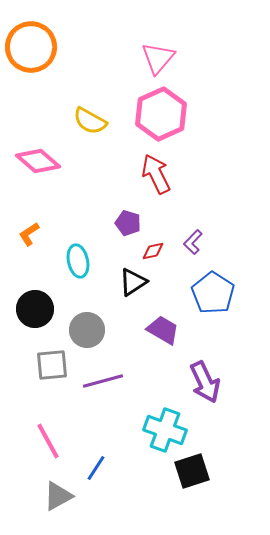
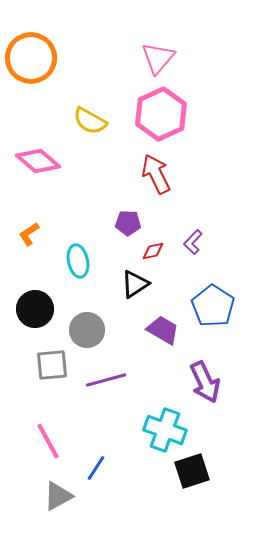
orange circle: moved 11 px down
purple pentagon: rotated 15 degrees counterclockwise
black triangle: moved 2 px right, 2 px down
blue pentagon: moved 13 px down
purple line: moved 3 px right, 1 px up
